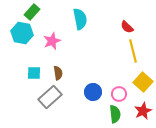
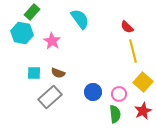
cyan semicircle: rotated 25 degrees counterclockwise
pink star: rotated 18 degrees counterclockwise
brown semicircle: rotated 120 degrees clockwise
